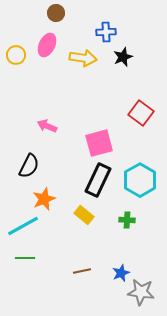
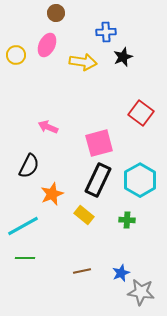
yellow arrow: moved 4 px down
pink arrow: moved 1 px right, 1 px down
orange star: moved 8 px right, 5 px up
